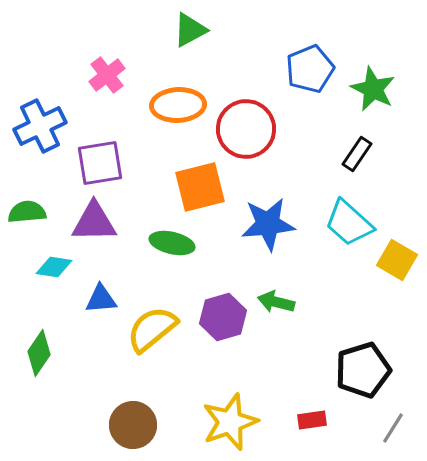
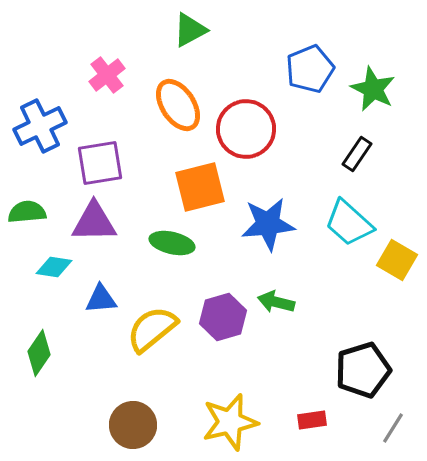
orange ellipse: rotated 60 degrees clockwise
yellow star: rotated 6 degrees clockwise
